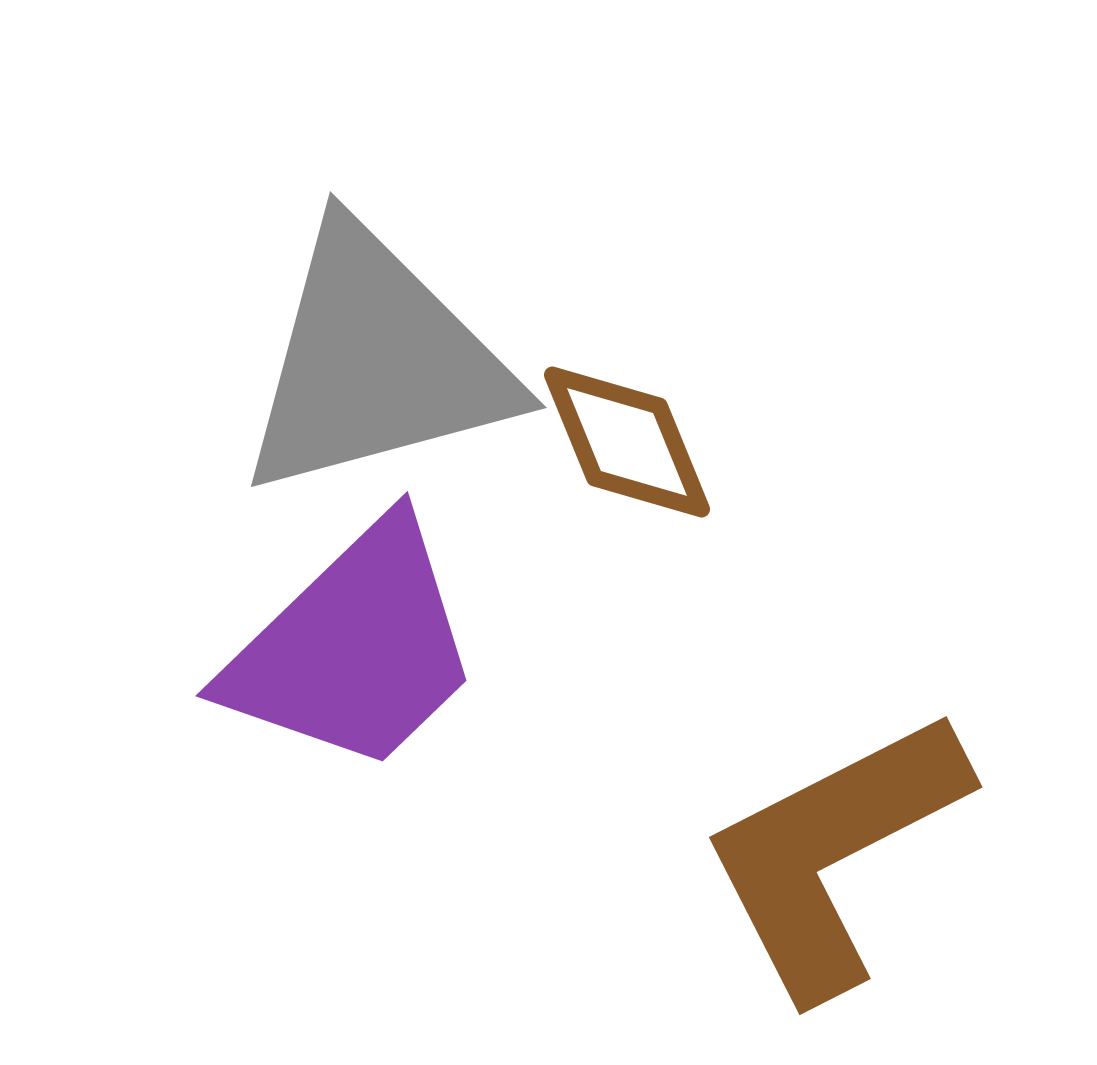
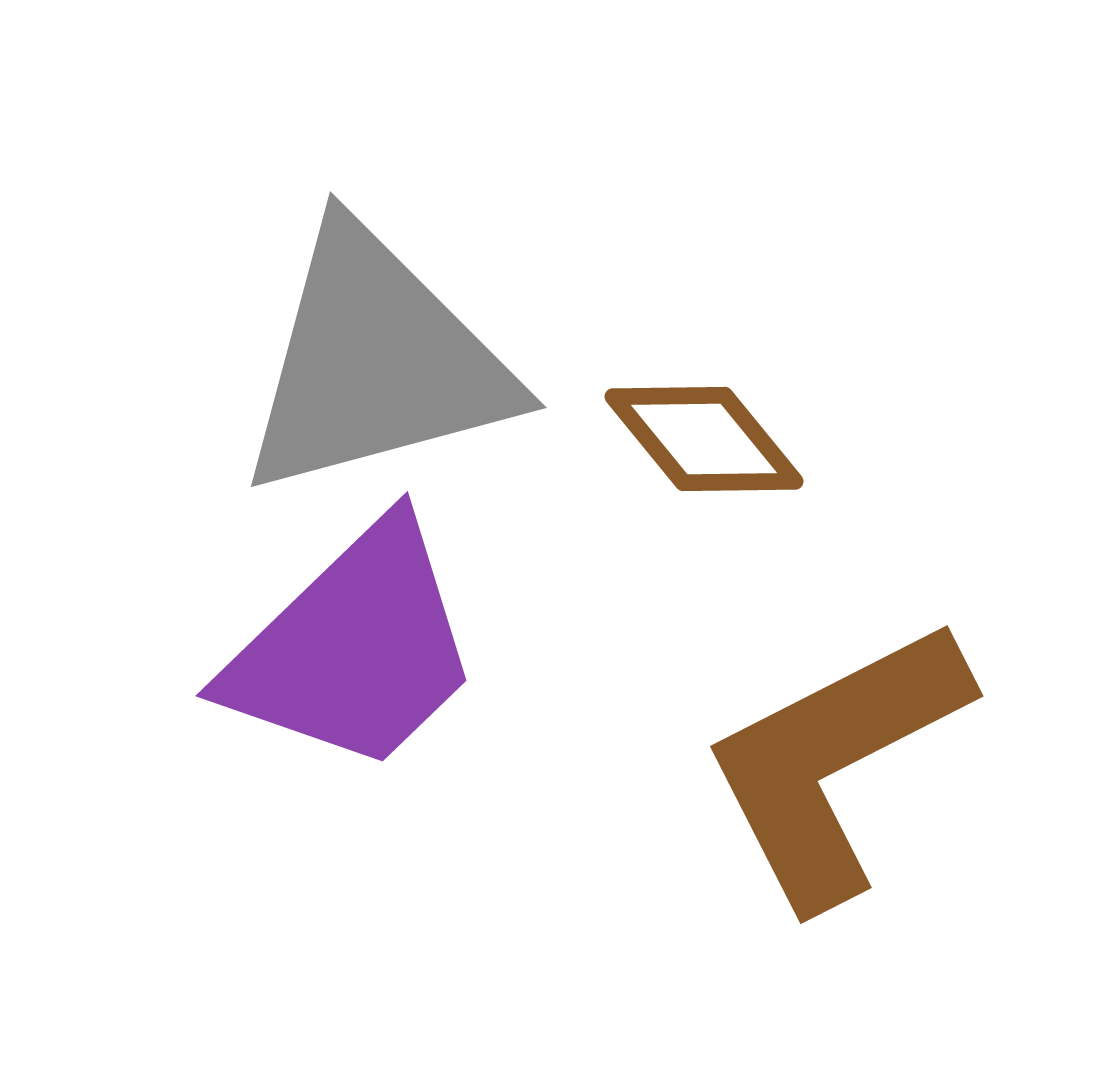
brown diamond: moved 77 px right, 3 px up; rotated 17 degrees counterclockwise
brown L-shape: moved 1 px right, 91 px up
